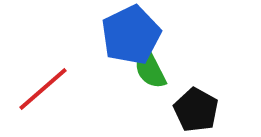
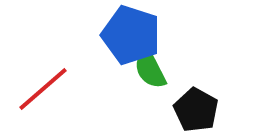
blue pentagon: rotated 28 degrees counterclockwise
